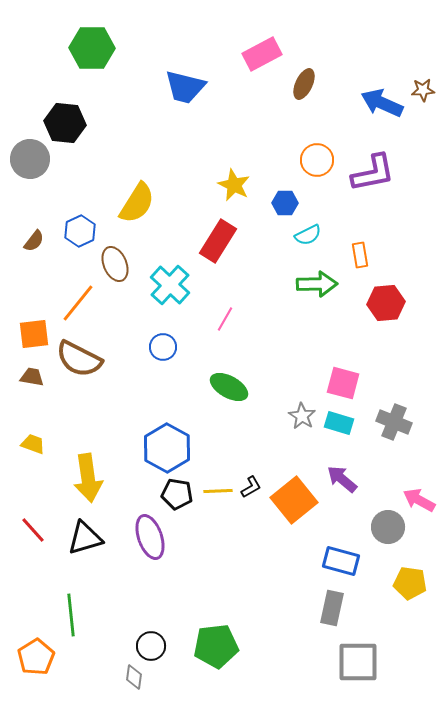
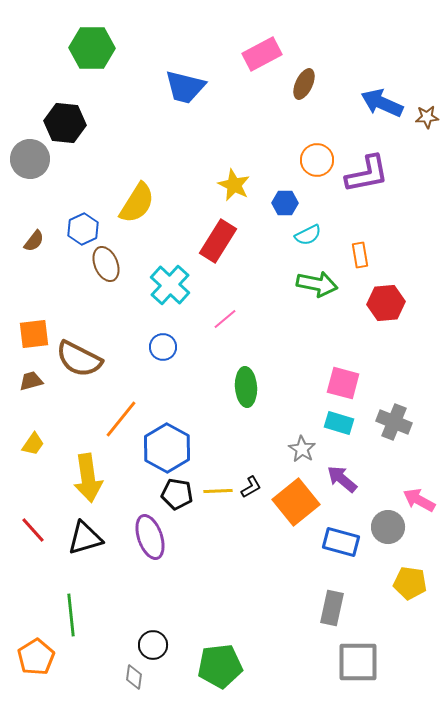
brown star at (423, 90): moved 4 px right, 27 px down
purple L-shape at (373, 173): moved 6 px left, 1 px down
blue hexagon at (80, 231): moved 3 px right, 2 px up
brown ellipse at (115, 264): moved 9 px left
green arrow at (317, 284): rotated 12 degrees clockwise
orange line at (78, 303): moved 43 px right, 116 px down
pink line at (225, 319): rotated 20 degrees clockwise
brown trapezoid at (32, 377): moved 1 px left, 4 px down; rotated 25 degrees counterclockwise
green ellipse at (229, 387): moved 17 px right; rotated 57 degrees clockwise
gray star at (302, 416): moved 33 px down
yellow trapezoid at (33, 444): rotated 105 degrees clockwise
orange square at (294, 500): moved 2 px right, 2 px down
blue rectangle at (341, 561): moved 19 px up
black circle at (151, 646): moved 2 px right, 1 px up
green pentagon at (216, 646): moved 4 px right, 20 px down
